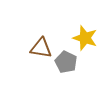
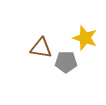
gray pentagon: rotated 25 degrees counterclockwise
